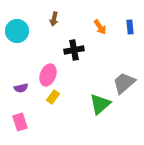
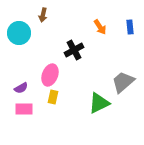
brown arrow: moved 11 px left, 4 px up
cyan circle: moved 2 px right, 2 px down
black cross: rotated 18 degrees counterclockwise
pink ellipse: moved 2 px right
gray trapezoid: moved 1 px left, 1 px up
purple semicircle: rotated 16 degrees counterclockwise
yellow rectangle: rotated 24 degrees counterclockwise
green triangle: moved 1 px left, 1 px up; rotated 15 degrees clockwise
pink rectangle: moved 4 px right, 13 px up; rotated 72 degrees counterclockwise
